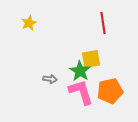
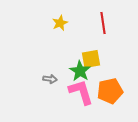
yellow star: moved 31 px right
